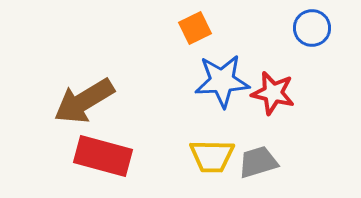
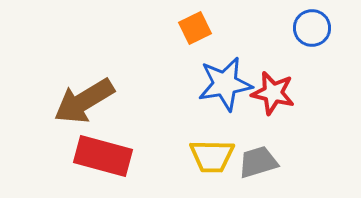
blue star: moved 3 px right, 3 px down; rotated 6 degrees counterclockwise
